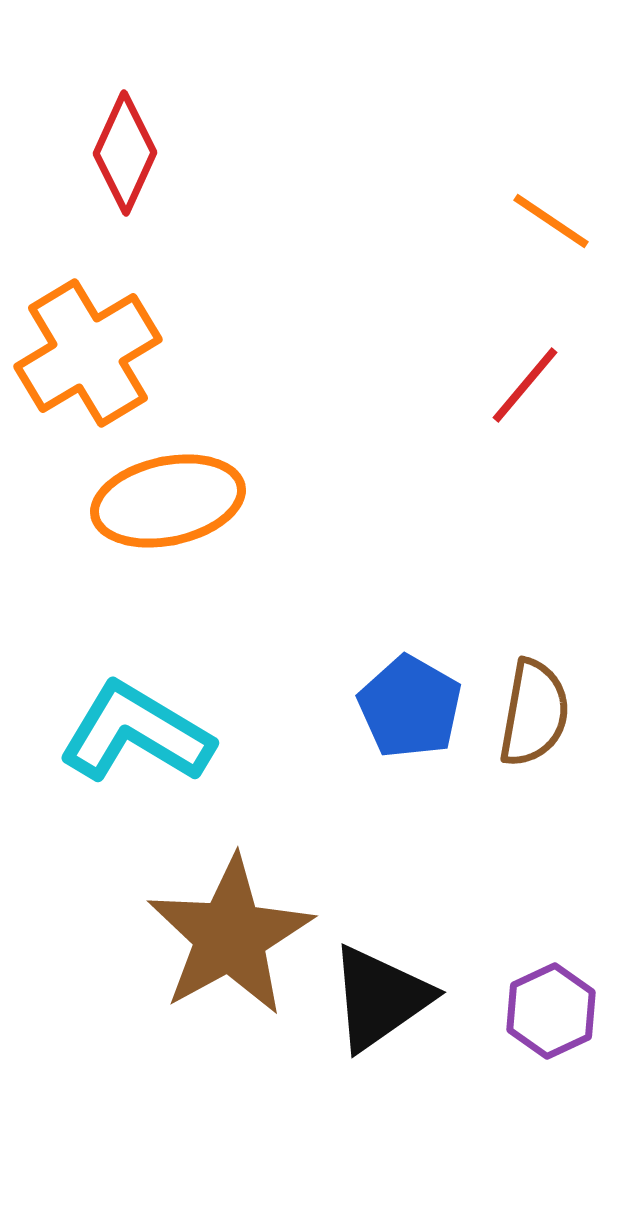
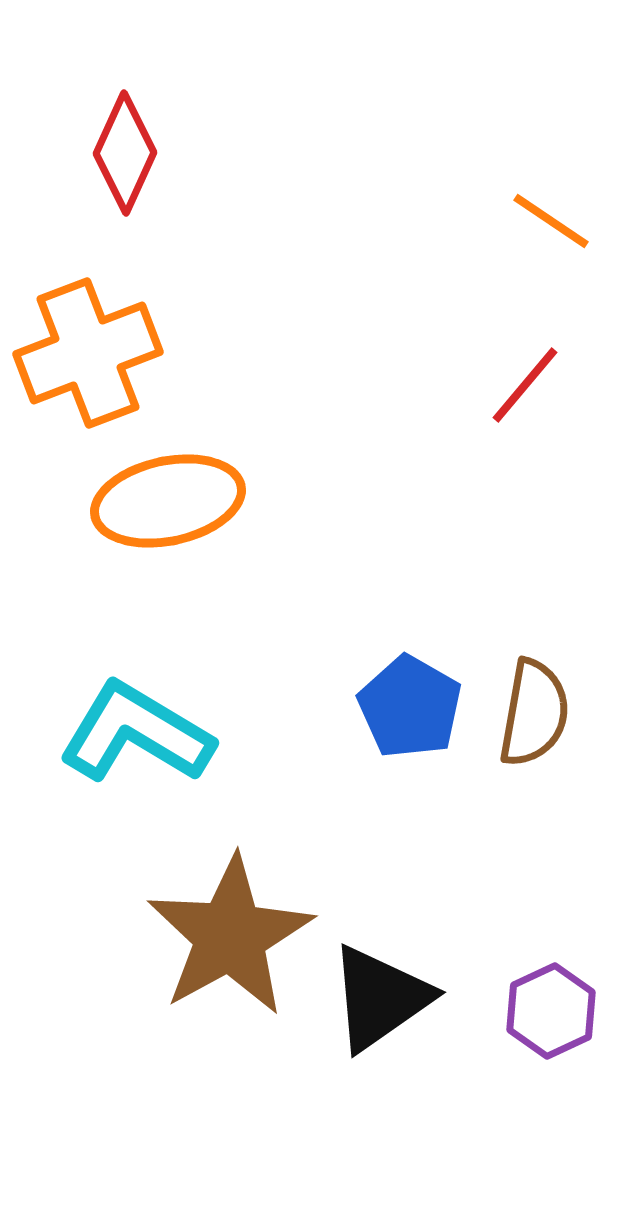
orange cross: rotated 10 degrees clockwise
